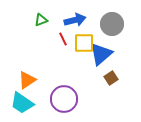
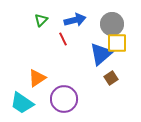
green triangle: rotated 24 degrees counterclockwise
yellow square: moved 33 px right
orange triangle: moved 10 px right, 2 px up
